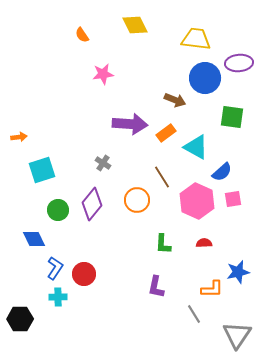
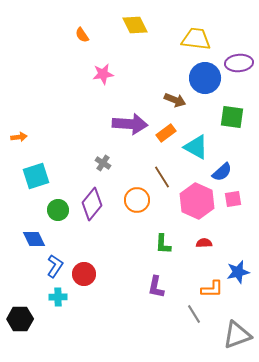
cyan square: moved 6 px left, 6 px down
blue L-shape: moved 2 px up
gray triangle: rotated 36 degrees clockwise
